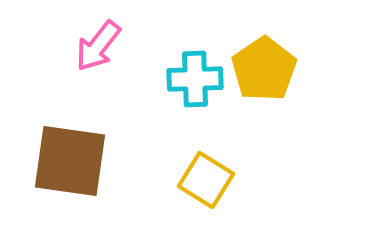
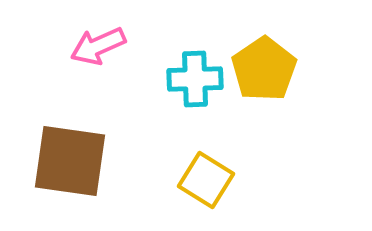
pink arrow: rotated 28 degrees clockwise
